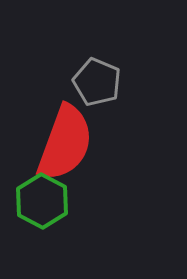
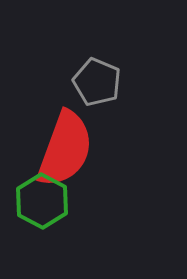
red semicircle: moved 6 px down
